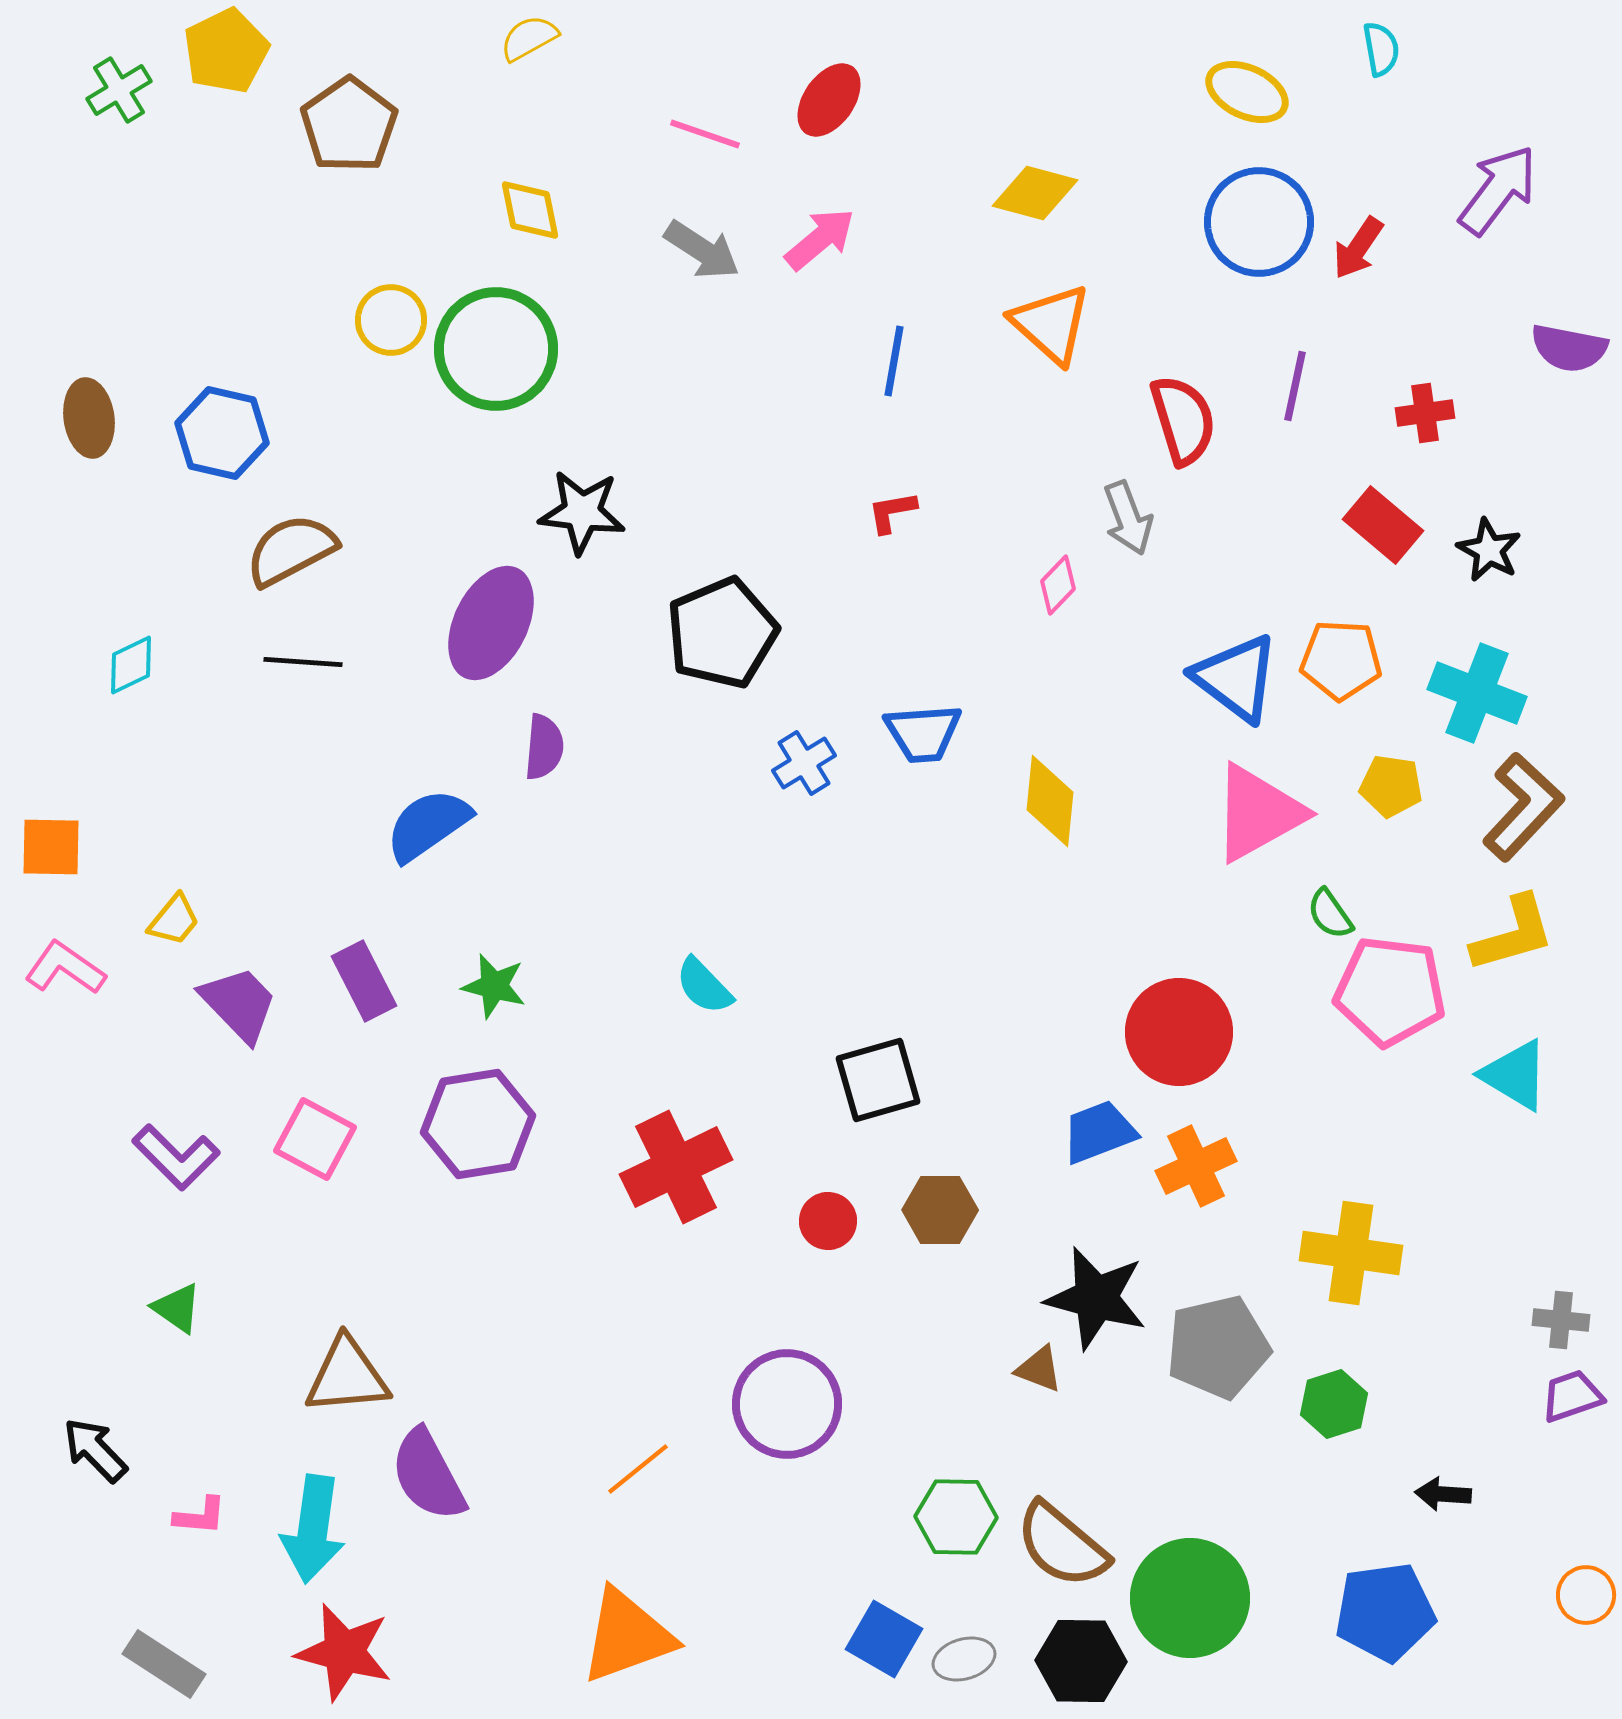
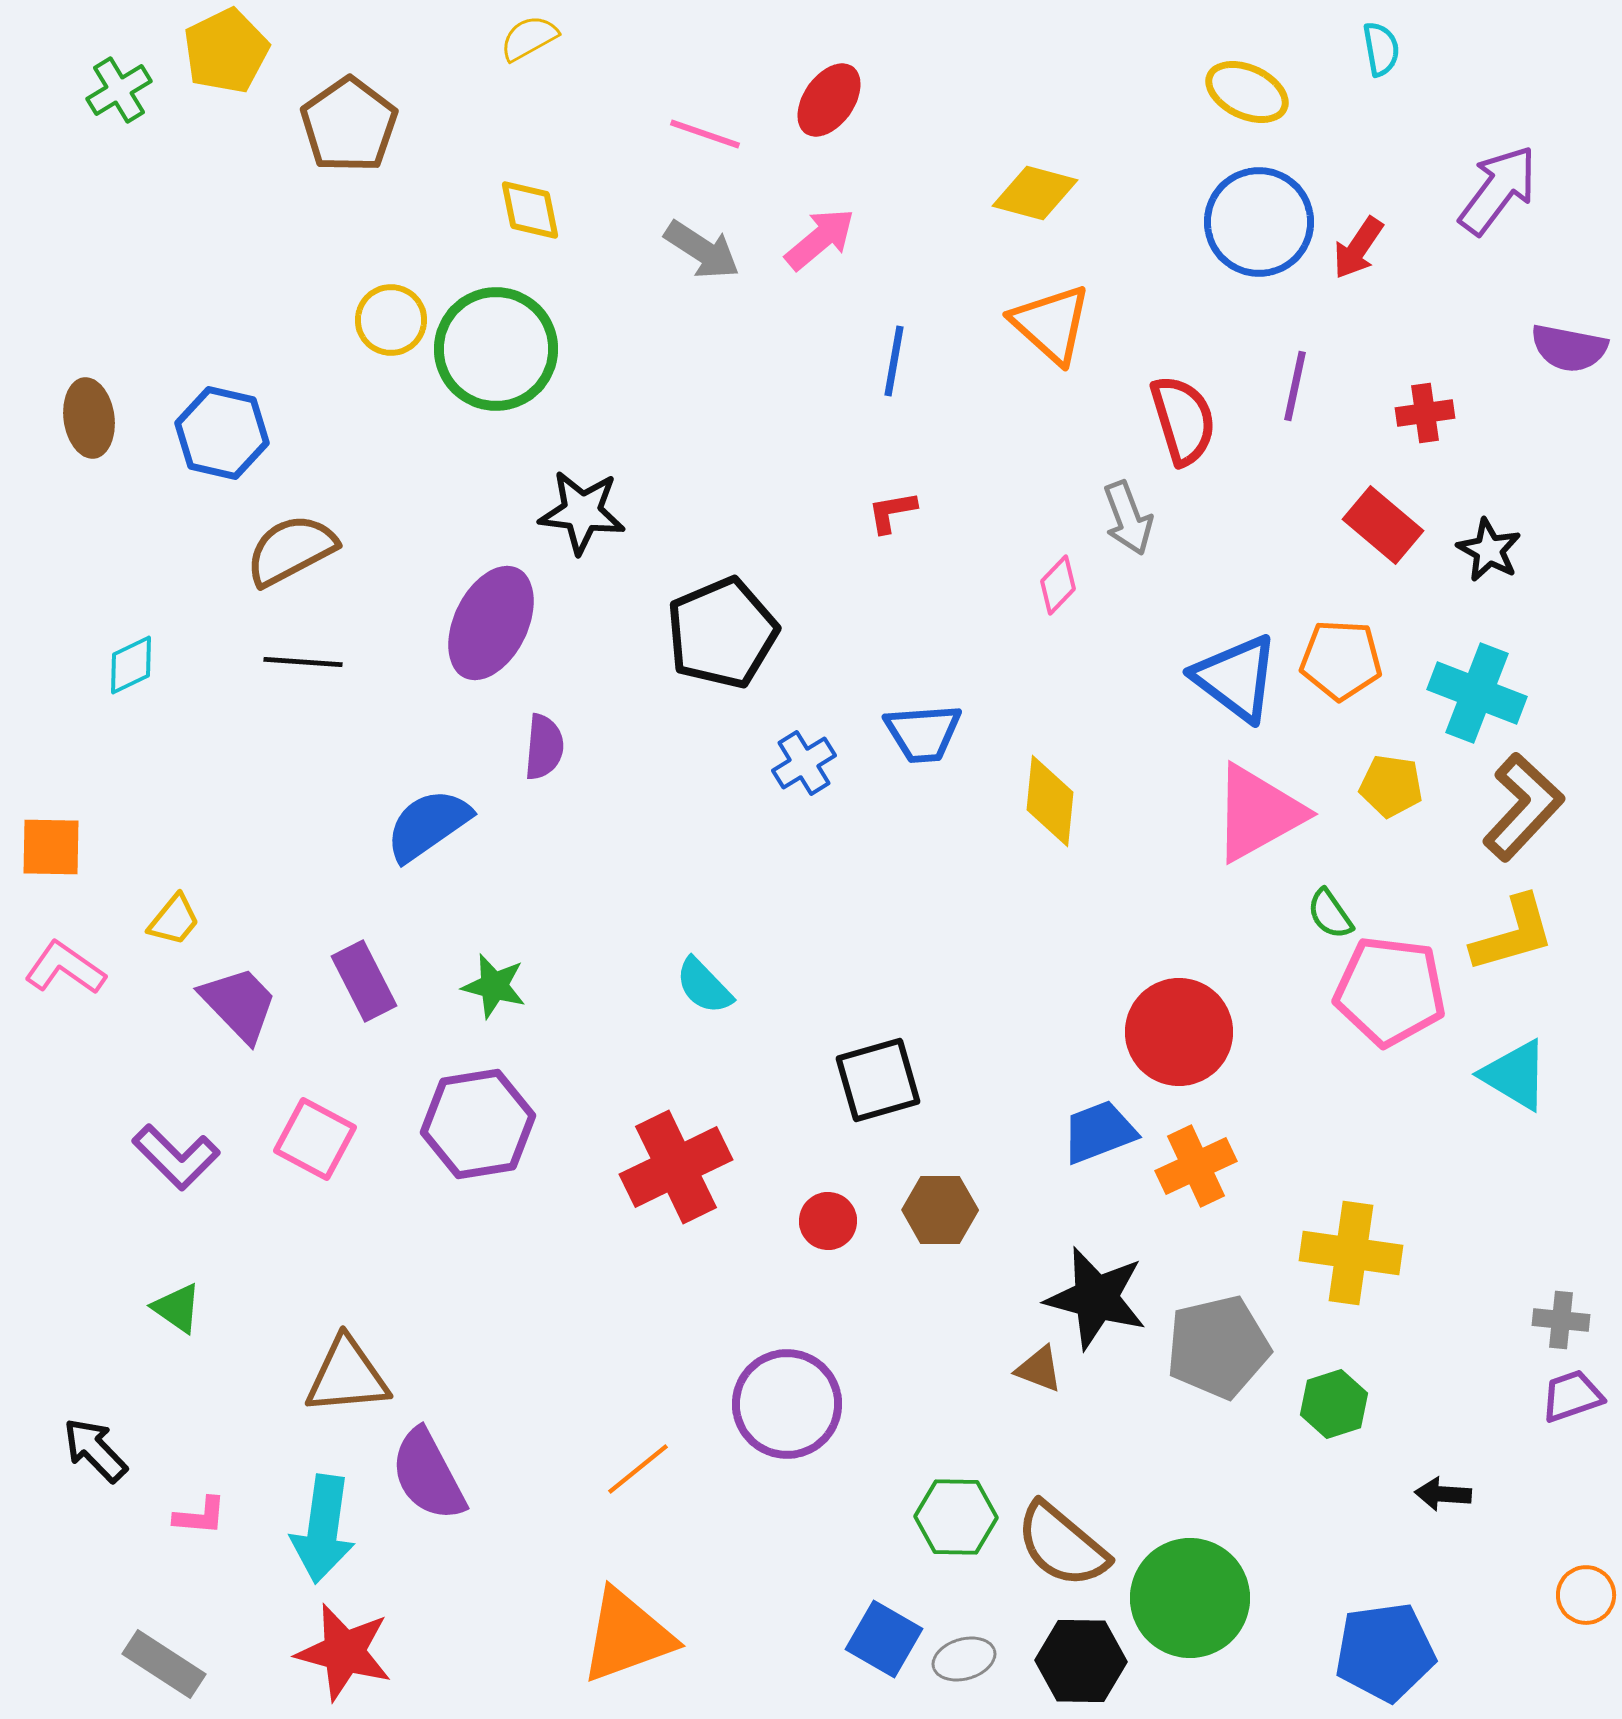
cyan arrow at (313, 1529): moved 10 px right
blue pentagon at (1385, 1612): moved 40 px down
